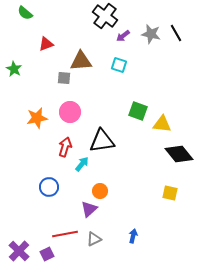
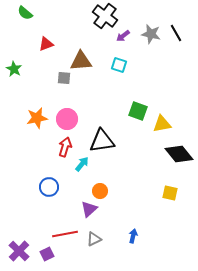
pink circle: moved 3 px left, 7 px down
yellow triangle: rotated 18 degrees counterclockwise
